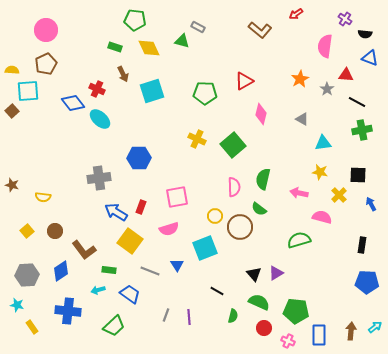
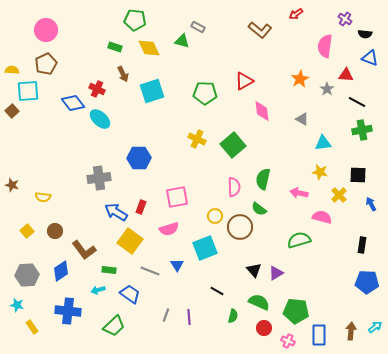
pink diamond at (261, 114): moved 1 px right, 3 px up; rotated 20 degrees counterclockwise
black triangle at (254, 274): moved 4 px up
